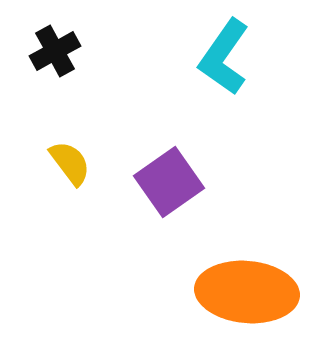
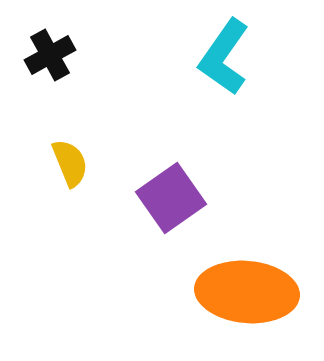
black cross: moved 5 px left, 4 px down
yellow semicircle: rotated 15 degrees clockwise
purple square: moved 2 px right, 16 px down
